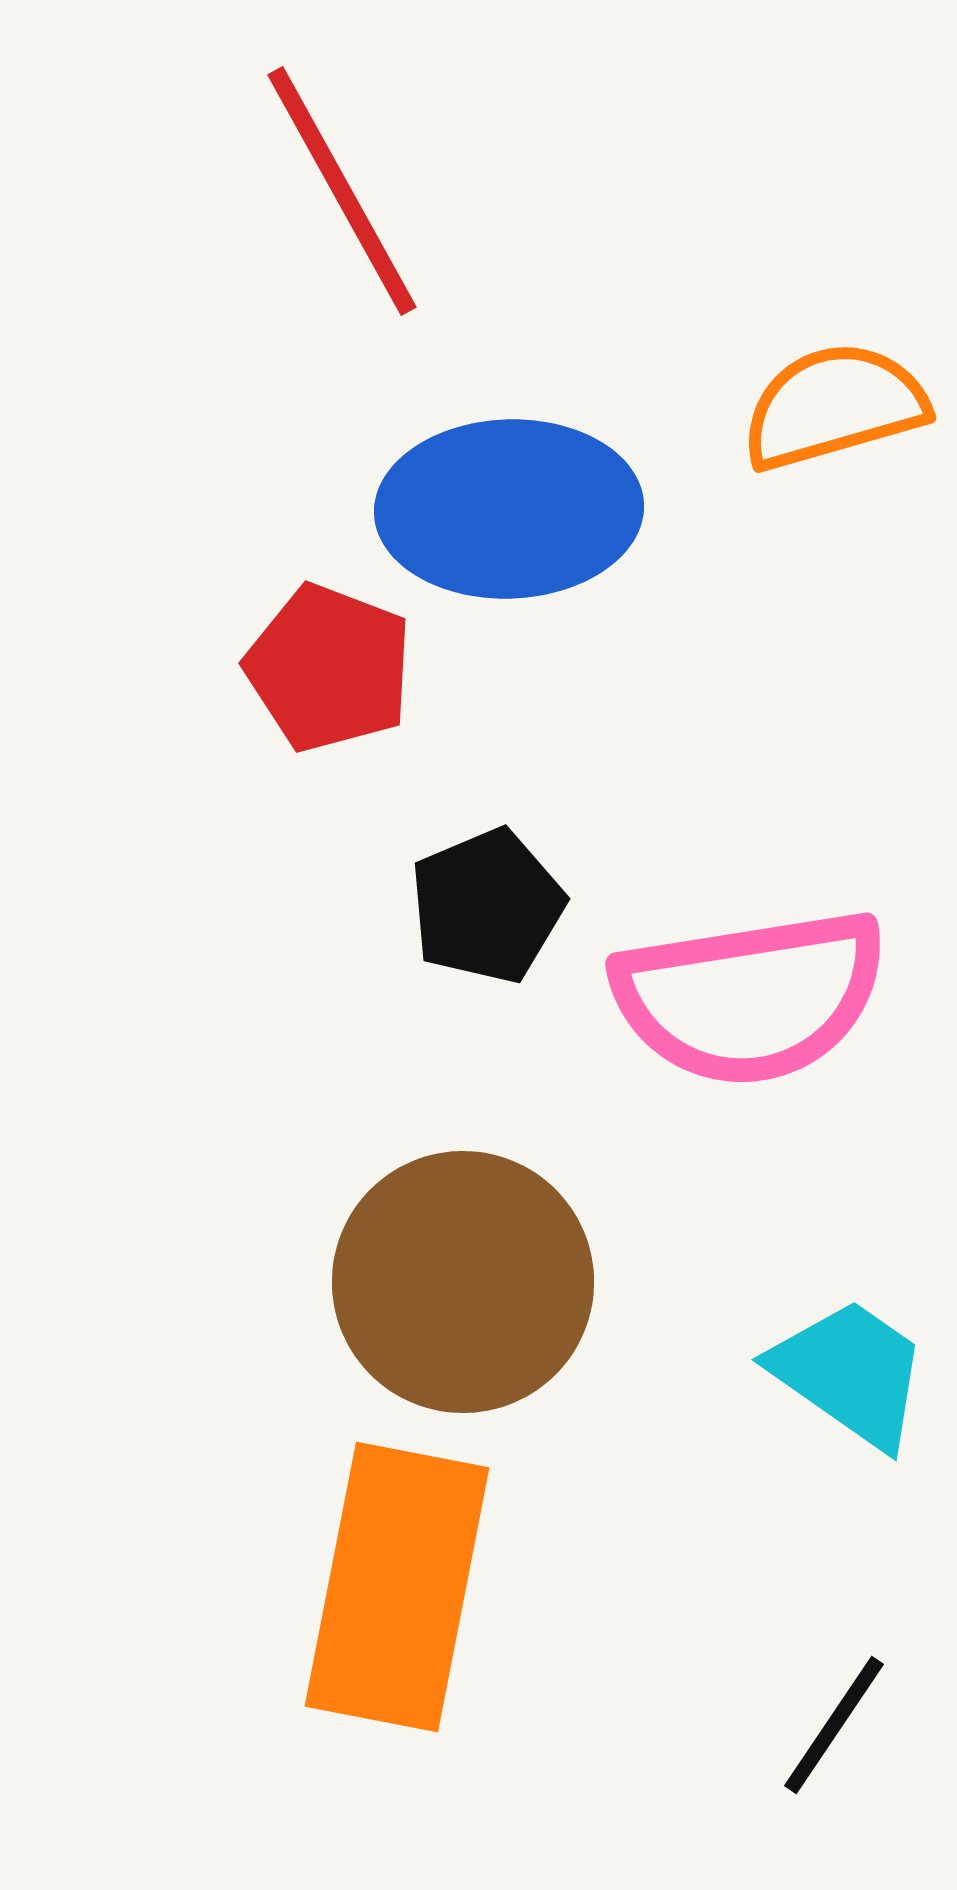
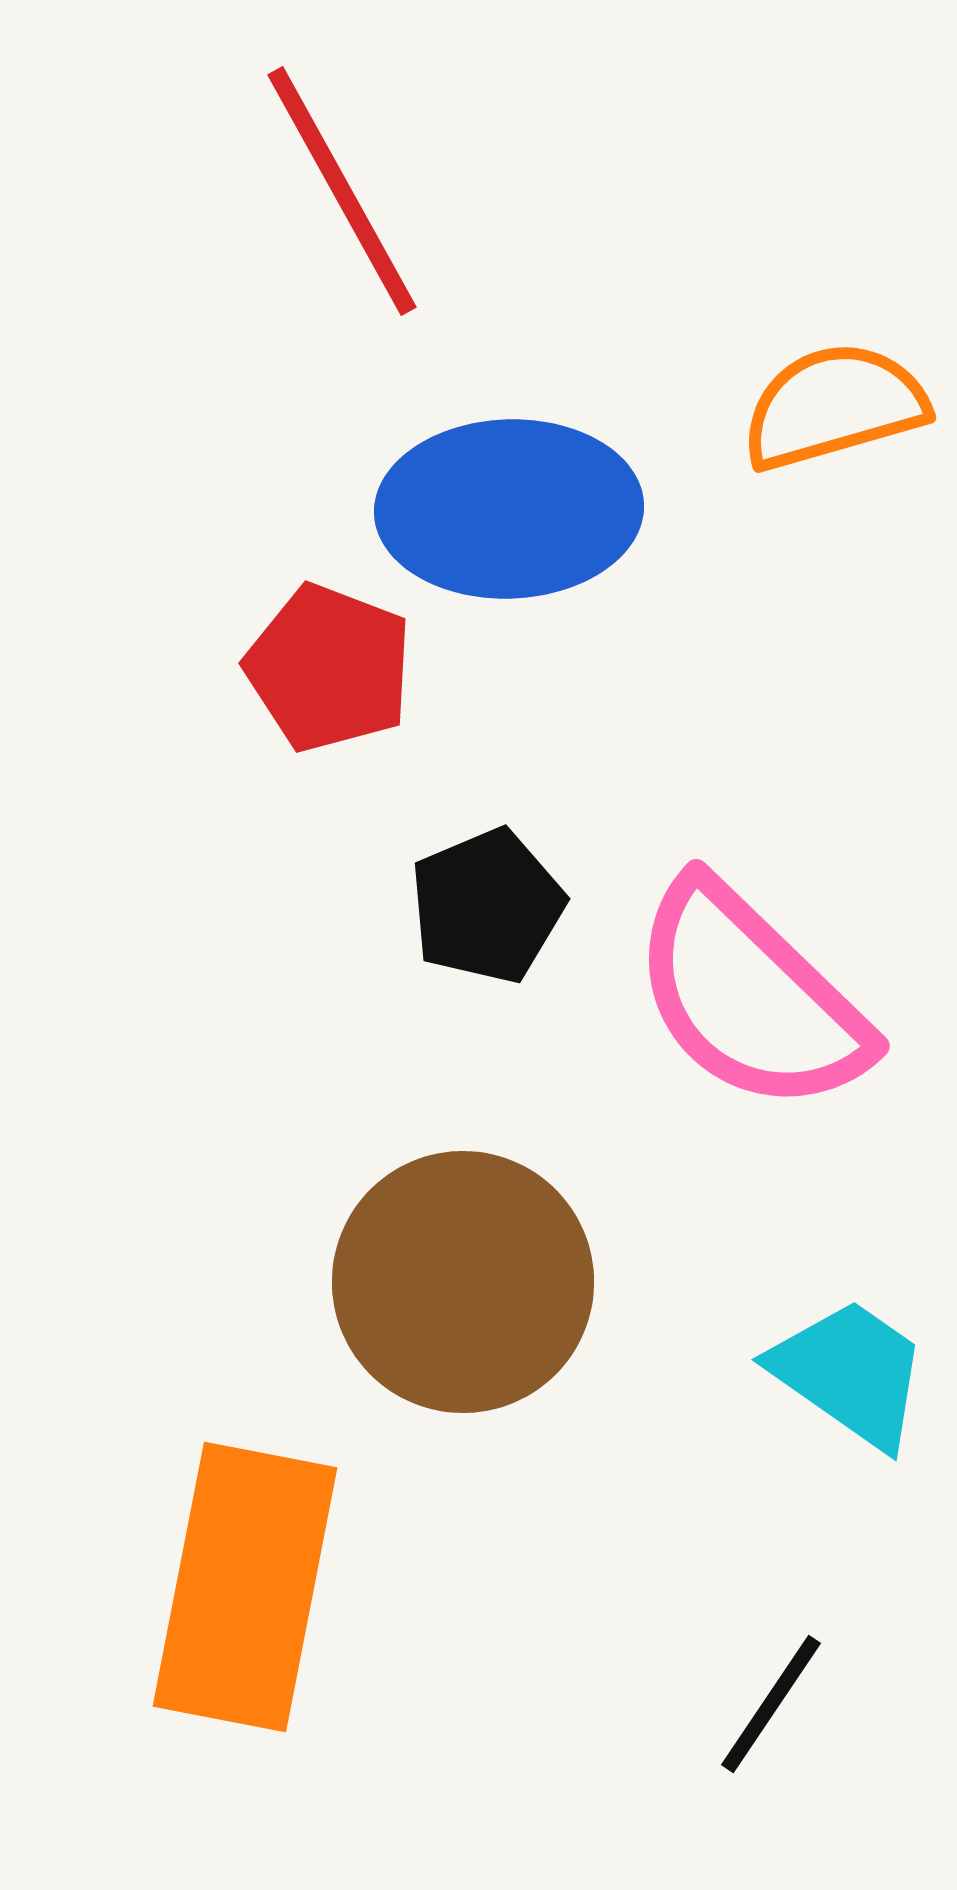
pink semicircle: rotated 53 degrees clockwise
orange rectangle: moved 152 px left
black line: moved 63 px left, 21 px up
